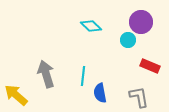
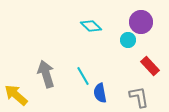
red rectangle: rotated 24 degrees clockwise
cyan line: rotated 36 degrees counterclockwise
